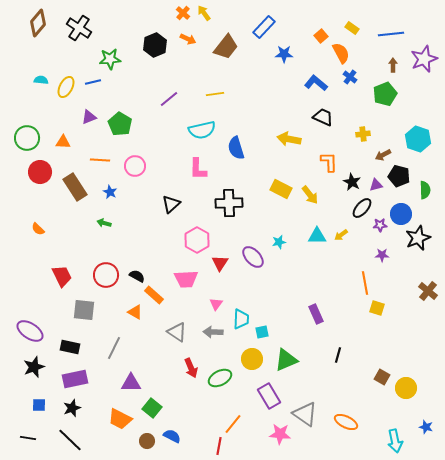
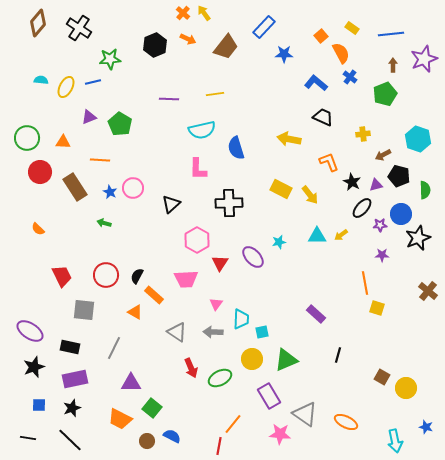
purple line at (169, 99): rotated 42 degrees clockwise
orange L-shape at (329, 162): rotated 20 degrees counterclockwise
pink circle at (135, 166): moved 2 px left, 22 px down
black semicircle at (137, 276): rotated 91 degrees counterclockwise
purple rectangle at (316, 314): rotated 24 degrees counterclockwise
